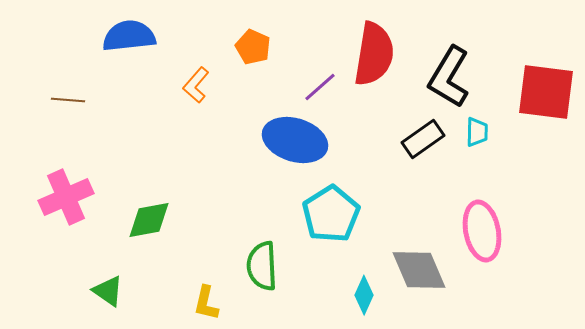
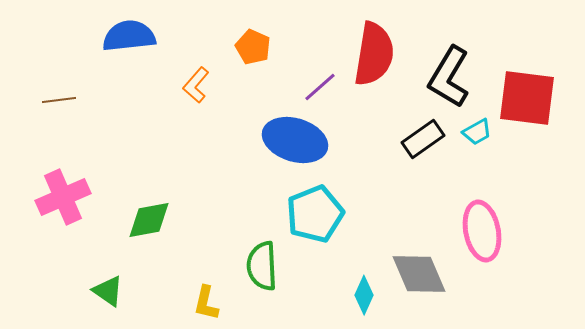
red square: moved 19 px left, 6 px down
brown line: moved 9 px left; rotated 12 degrees counterclockwise
cyan trapezoid: rotated 60 degrees clockwise
pink cross: moved 3 px left
cyan pentagon: moved 16 px left; rotated 10 degrees clockwise
gray diamond: moved 4 px down
